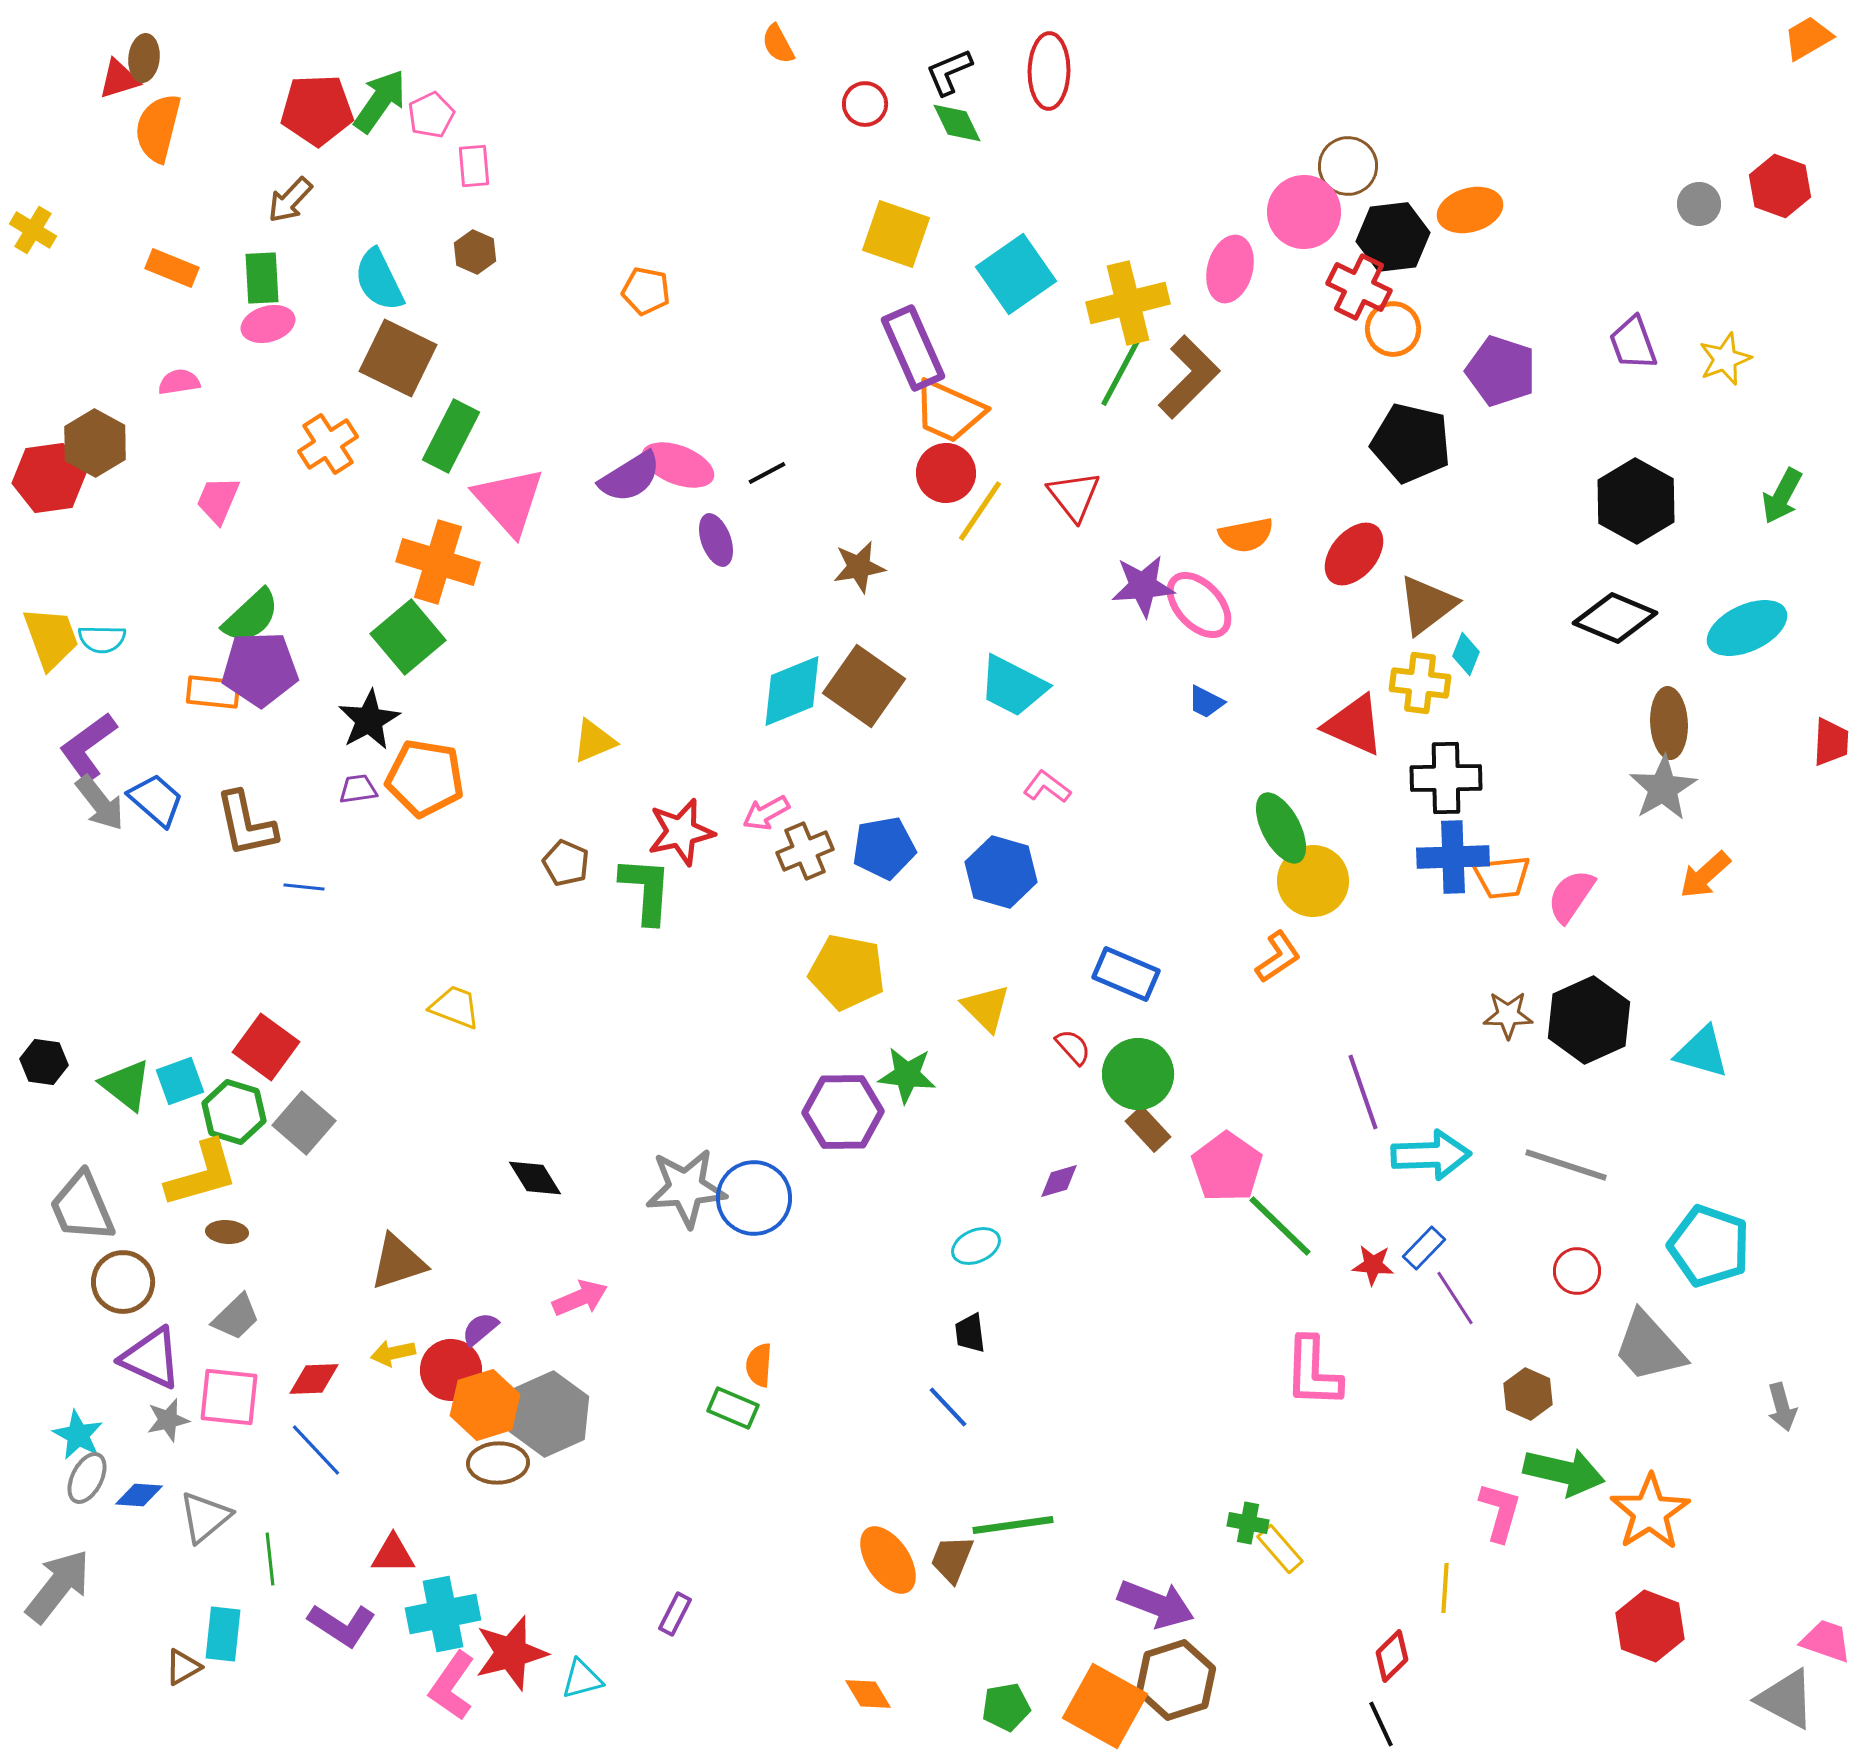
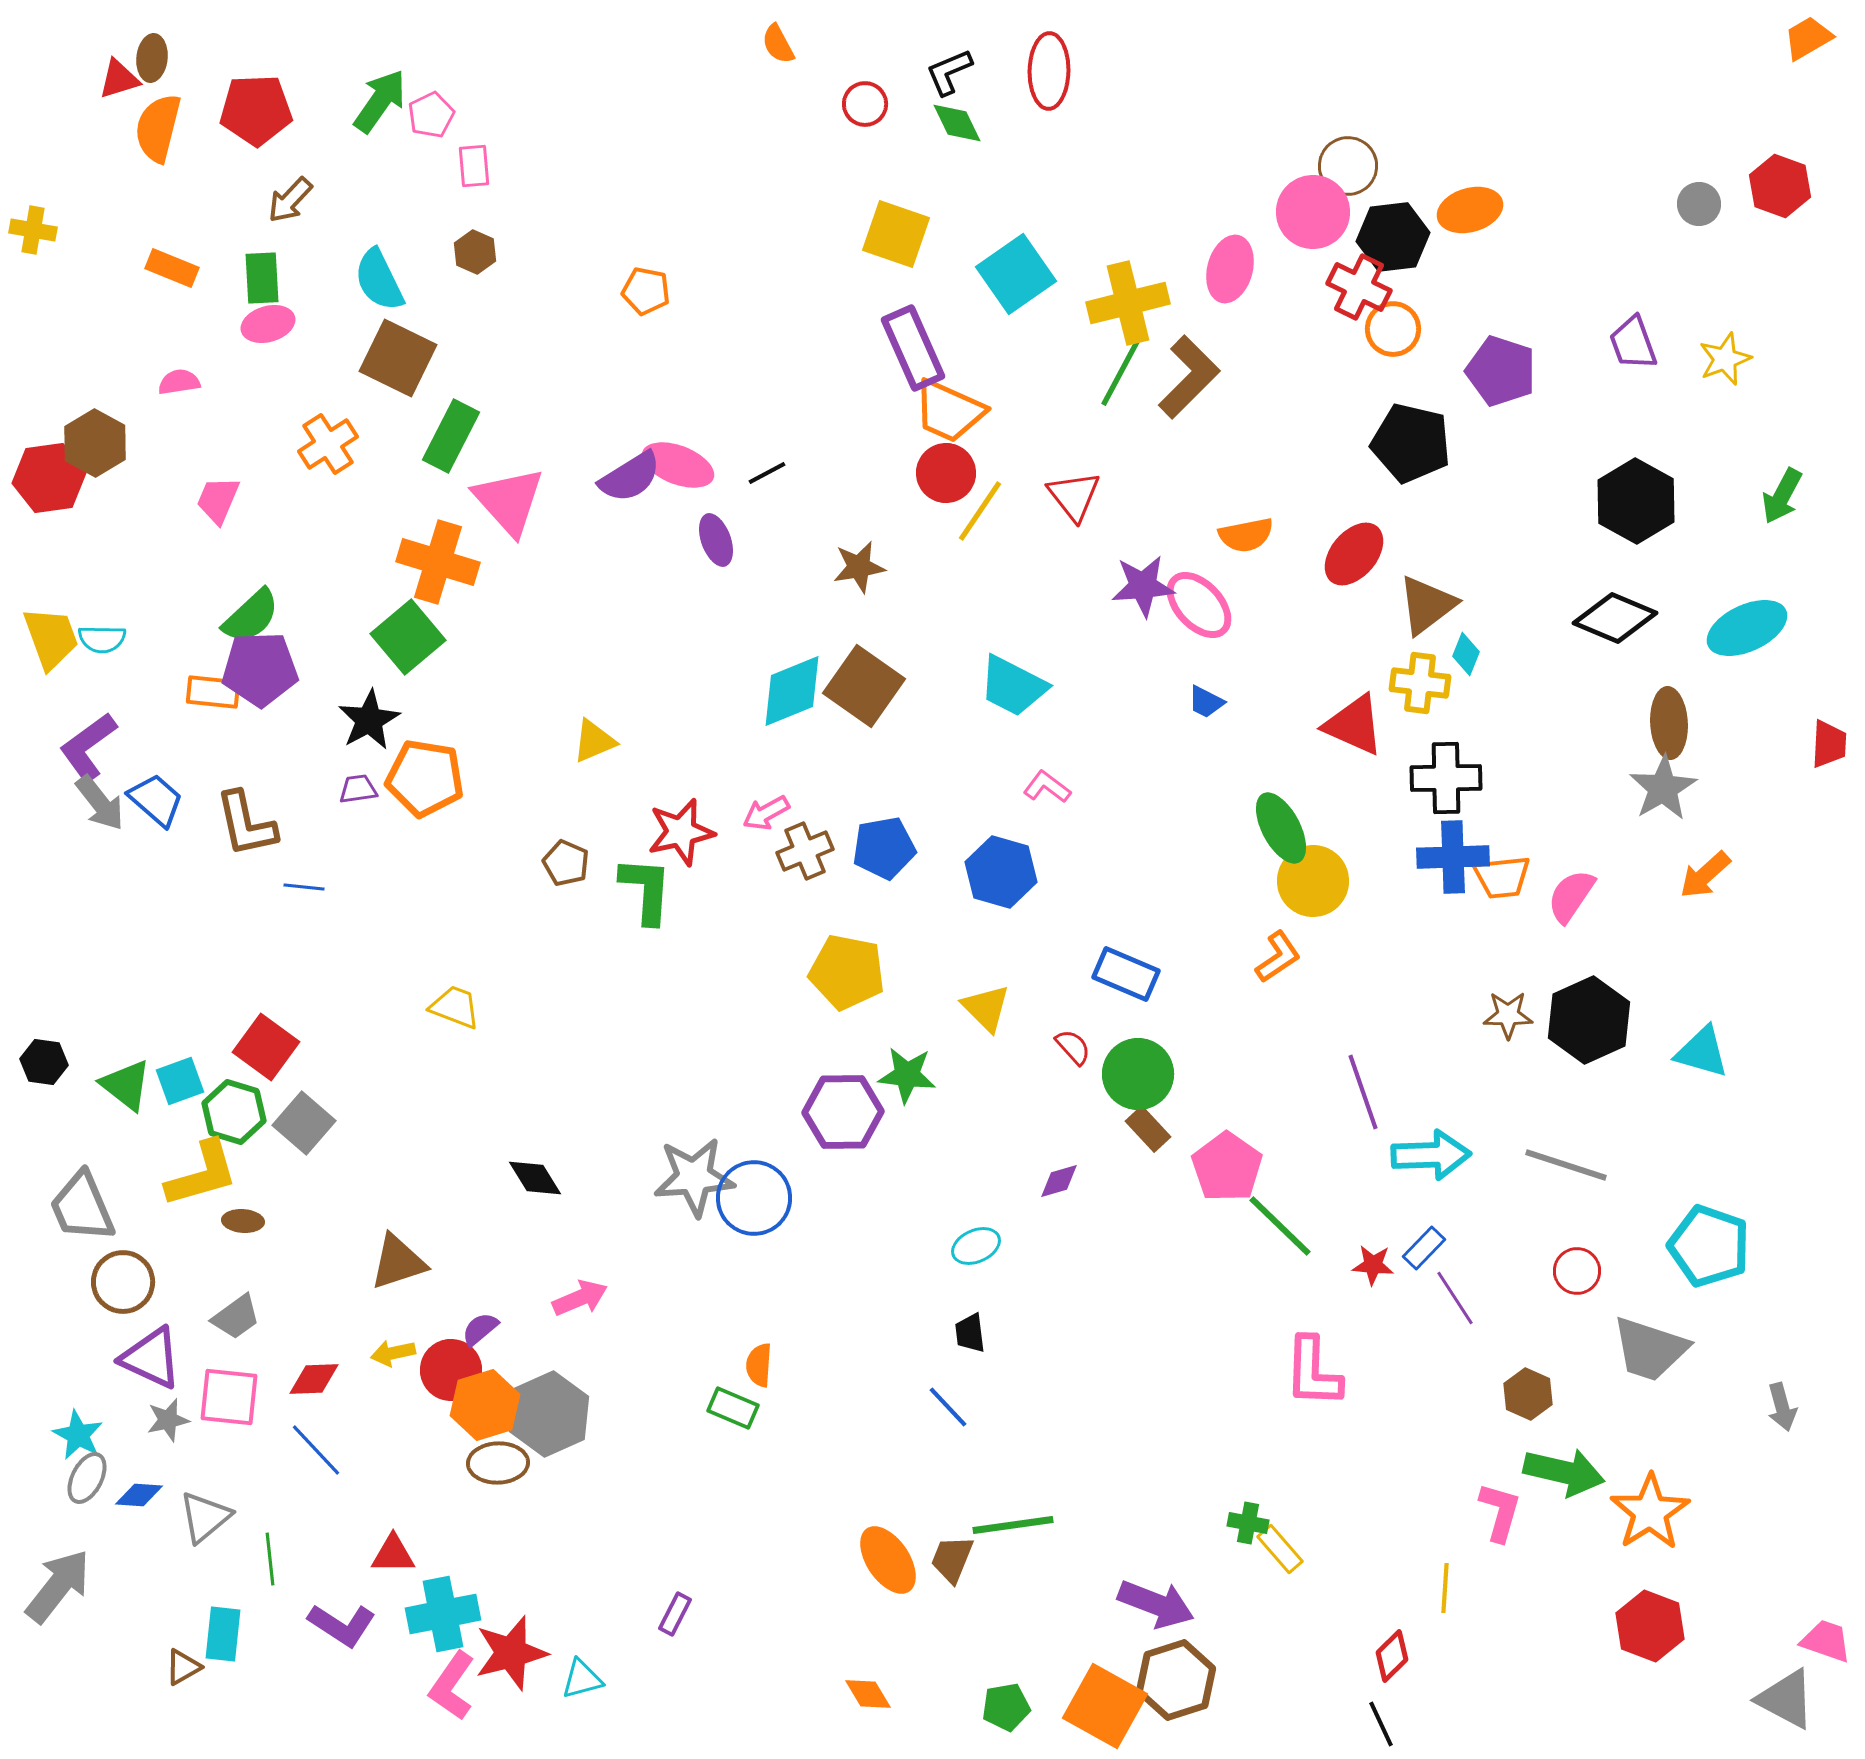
brown ellipse at (144, 58): moved 8 px right
red pentagon at (317, 110): moved 61 px left
pink circle at (1304, 212): moved 9 px right
yellow cross at (33, 230): rotated 21 degrees counterclockwise
red trapezoid at (1831, 742): moved 2 px left, 2 px down
gray star at (686, 1188): moved 8 px right, 11 px up
brown ellipse at (227, 1232): moved 16 px right, 11 px up
gray trapezoid at (236, 1317): rotated 8 degrees clockwise
gray trapezoid at (1649, 1347): moved 1 px right, 2 px down; rotated 30 degrees counterclockwise
